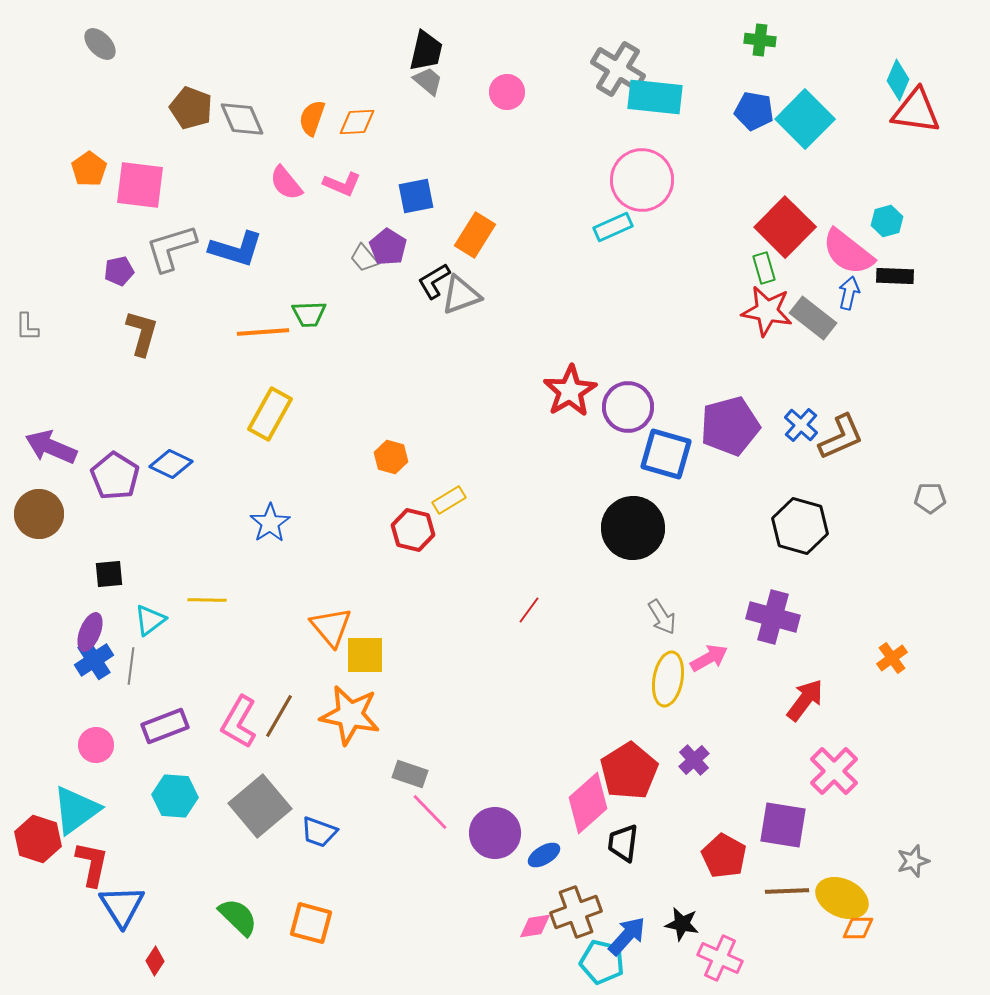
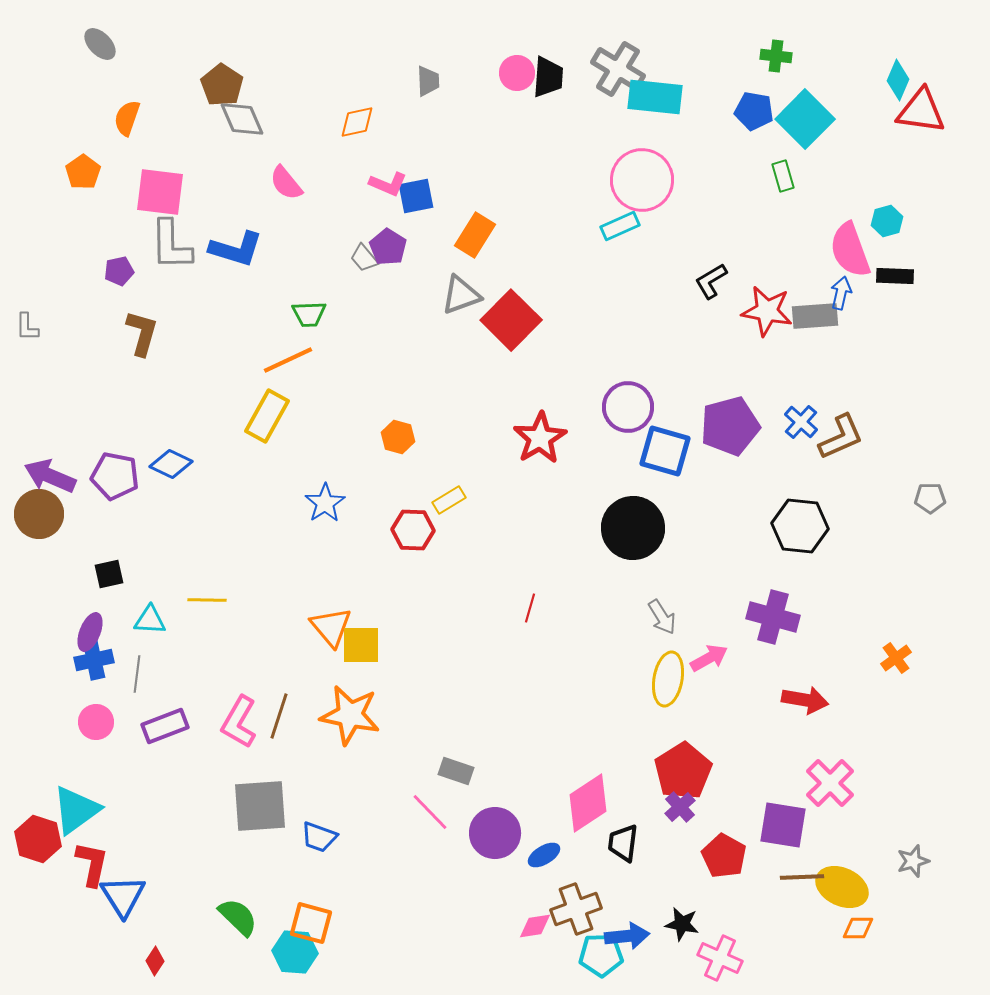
green cross at (760, 40): moved 16 px right, 16 px down
black trapezoid at (426, 51): moved 122 px right, 26 px down; rotated 9 degrees counterclockwise
gray trapezoid at (428, 81): rotated 48 degrees clockwise
pink circle at (507, 92): moved 10 px right, 19 px up
brown pentagon at (191, 108): moved 31 px right, 23 px up; rotated 12 degrees clockwise
red triangle at (916, 111): moved 5 px right
orange semicircle at (312, 118): moved 185 px left
orange diamond at (357, 122): rotated 9 degrees counterclockwise
orange pentagon at (89, 169): moved 6 px left, 3 px down
pink L-shape at (342, 184): moved 46 px right
pink square at (140, 185): moved 20 px right, 7 px down
cyan rectangle at (613, 227): moved 7 px right, 1 px up
red square at (785, 227): moved 274 px left, 93 px down
gray L-shape at (171, 248): moved 3 px up; rotated 74 degrees counterclockwise
pink semicircle at (848, 252): moved 2 px right, 2 px up; rotated 32 degrees clockwise
green rectangle at (764, 268): moved 19 px right, 92 px up
black L-shape at (434, 281): moved 277 px right
blue arrow at (849, 293): moved 8 px left
gray rectangle at (813, 318): moved 2 px right, 2 px up; rotated 42 degrees counterclockwise
orange line at (263, 332): moved 25 px right, 28 px down; rotated 21 degrees counterclockwise
red star at (570, 391): moved 30 px left, 47 px down
yellow rectangle at (270, 414): moved 3 px left, 2 px down
blue cross at (801, 425): moved 3 px up
purple arrow at (51, 447): moved 1 px left, 29 px down
blue square at (666, 454): moved 1 px left, 3 px up
orange hexagon at (391, 457): moved 7 px right, 20 px up
purple pentagon at (115, 476): rotated 21 degrees counterclockwise
blue star at (270, 523): moved 55 px right, 20 px up
black hexagon at (800, 526): rotated 10 degrees counterclockwise
red hexagon at (413, 530): rotated 12 degrees counterclockwise
black square at (109, 574): rotated 8 degrees counterclockwise
red line at (529, 610): moved 1 px right, 2 px up; rotated 20 degrees counterclockwise
cyan triangle at (150, 620): rotated 40 degrees clockwise
yellow square at (365, 655): moved 4 px left, 10 px up
orange cross at (892, 658): moved 4 px right
blue cross at (94, 660): rotated 21 degrees clockwise
gray line at (131, 666): moved 6 px right, 8 px down
red arrow at (805, 700): rotated 63 degrees clockwise
brown line at (279, 716): rotated 12 degrees counterclockwise
pink circle at (96, 745): moved 23 px up
purple cross at (694, 760): moved 14 px left, 47 px down
red pentagon at (629, 771): moved 54 px right
pink cross at (834, 771): moved 4 px left, 12 px down
gray rectangle at (410, 774): moved 46 px right, 3 px up
cyan hexagon at (175, 796): moved 120 px right, 156 px down
pink diamond at (588, 803): rotated 8 degrees clockwise
gray square at (260, 806): rotated 36 degrees clockwise
blue trapezoid at (319, 832): moved 5 px down
brown line at (787, 891): moved 15 px right, 14 px up
yellow ellipse at (842, 898): moved 11 px up
blue triangle at (122, 906): moved 1 px right, 10 px up
brown cross at (576, 912): moved 3 px up
blue arrow at (627, 936): rotated 42 degrees clockwise
cyan pentagon at (602, 962): moved 1 px left, 7 px up; rotated 15 degrees counterclockwise
